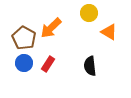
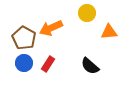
yellow circle: moved 2 px left
orange arrow: rotated 20 degrees clockwise
orange triangle: rotated 36 degrees counterclockwise
black semicircle: rotated 42 degrees counterclockwise
